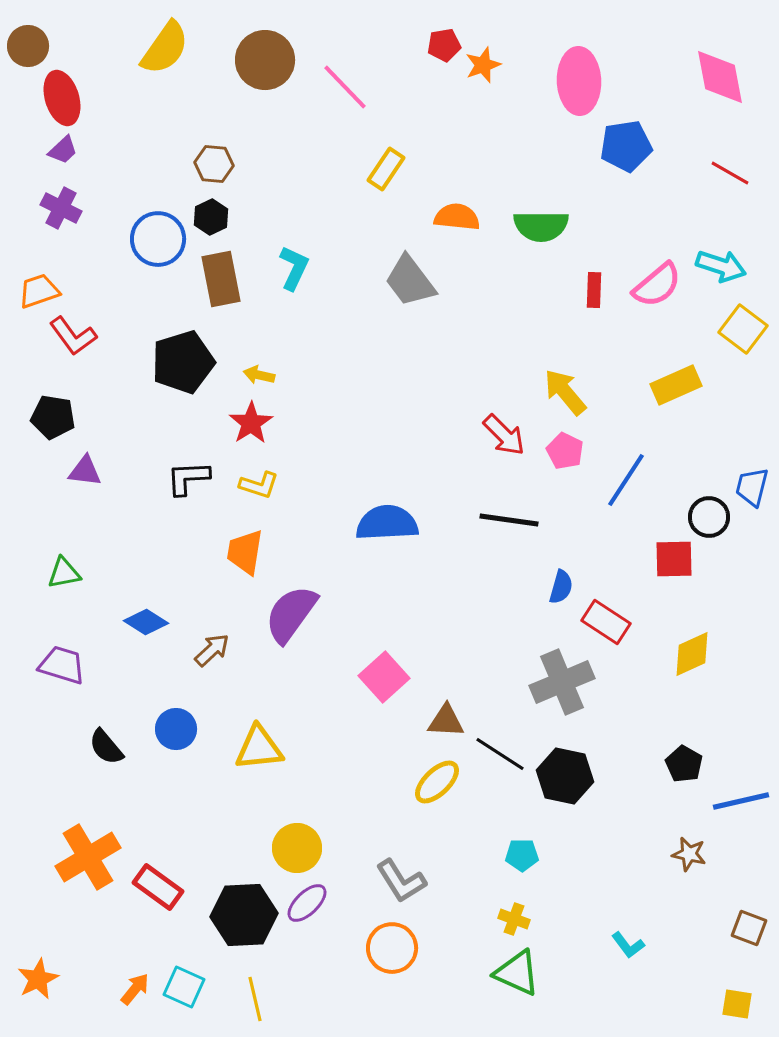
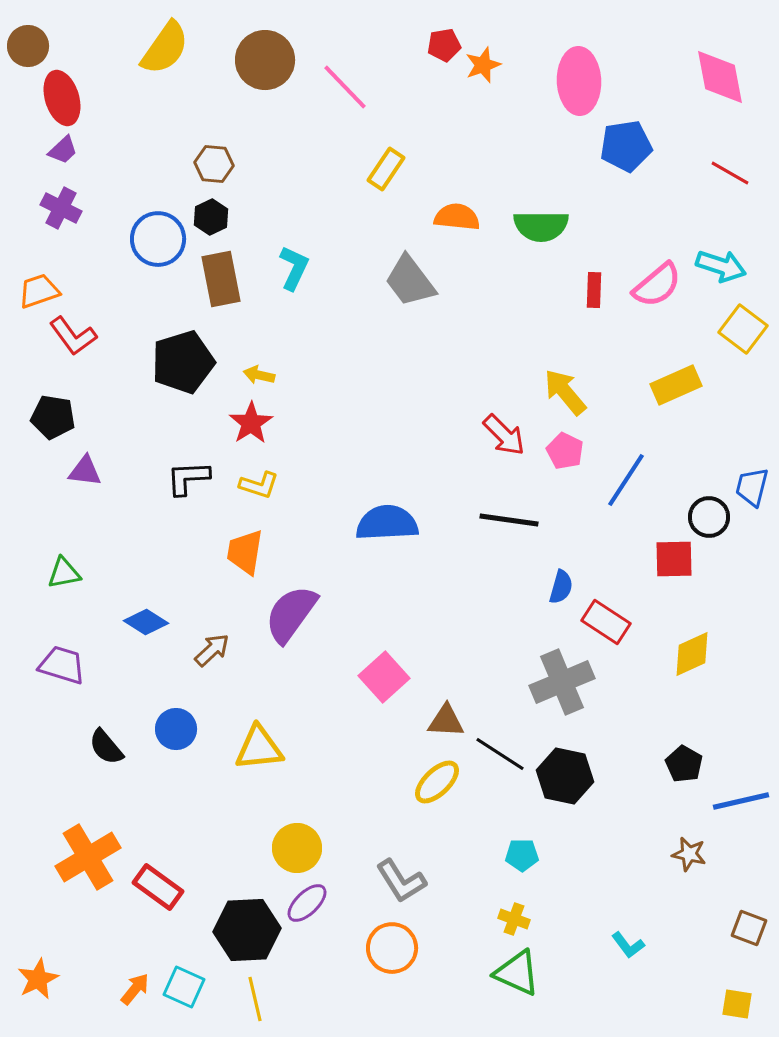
black hexagon at (244, 915): moved 3 px right, 15 px down
